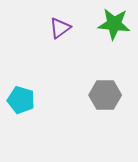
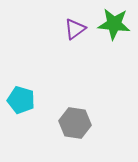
purple triangle: moved 15 px right, 1 px down
gray hexagon: moved 30 px left, 28 px down; rotated 8 degrees clockwise
